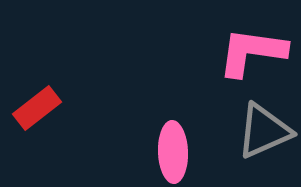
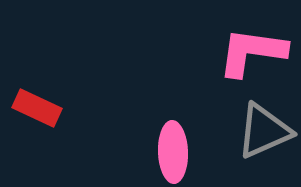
red rectangle: rotated 63 degrees clockwise
